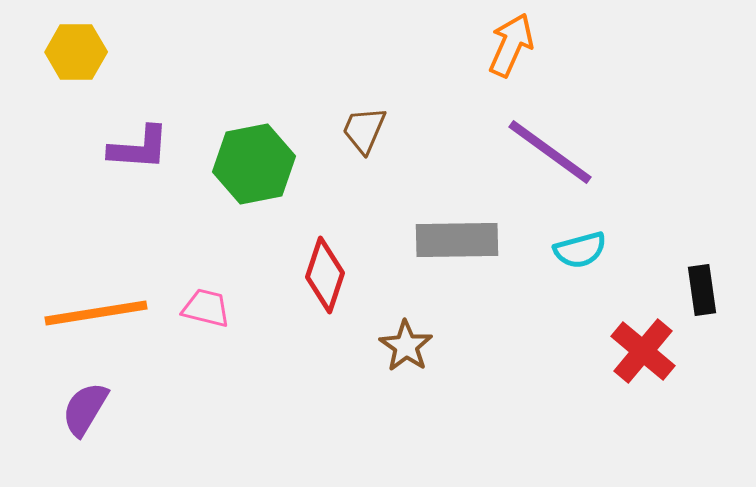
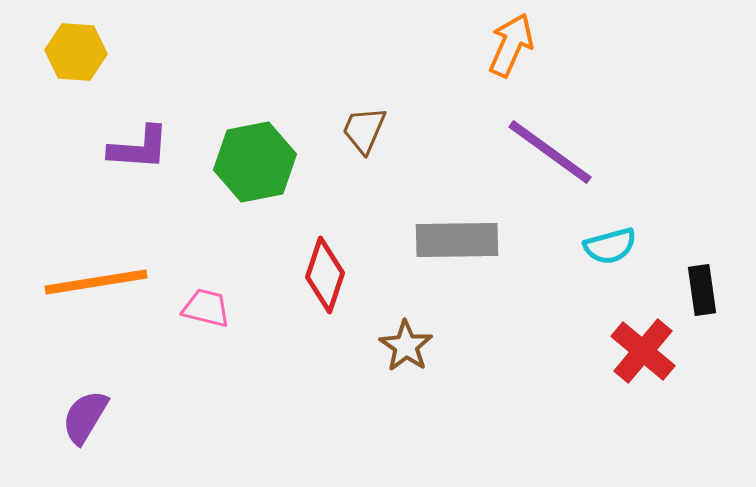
yellow hexagon: rotated 4 degrees clockwise
green hexagon: moved 1 px right, 2 px up
cyan semicircle: moved 30 px right, 4 px up
orange line: moved 31 px up
purple semicircle: moved 8 px down
